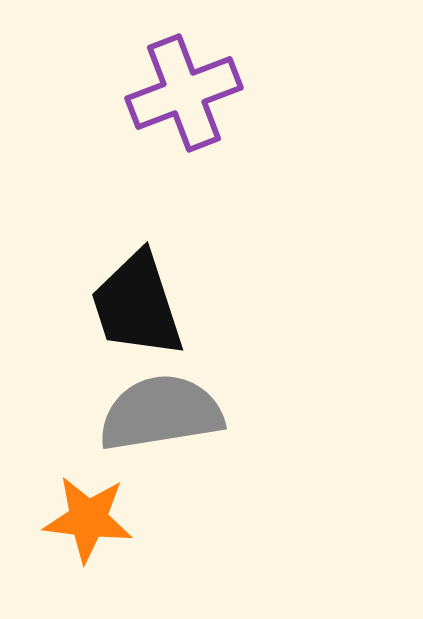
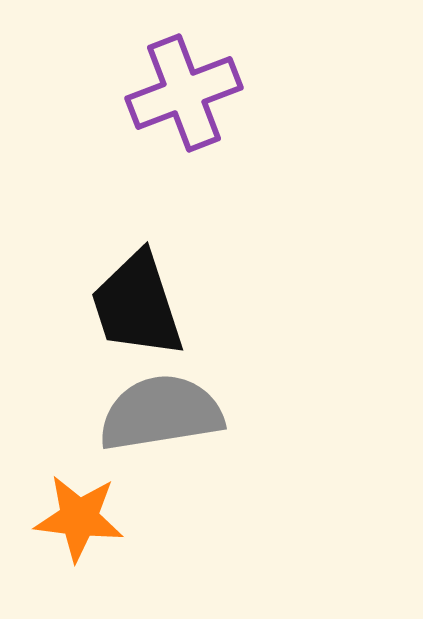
orange star: moved 9 px left, 1 px up
